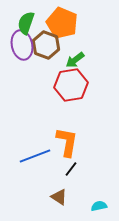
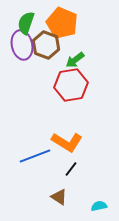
orange L-shape: rotated 112 degrees clockwise
